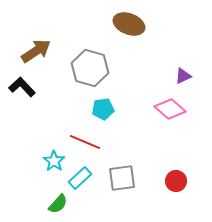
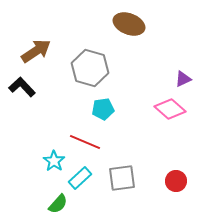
purple triangle: moved 3 px down
